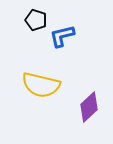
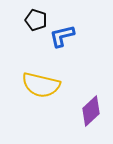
purple diamond: moved 2 px right, 4 px down
